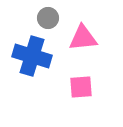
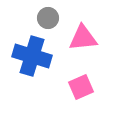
pink square: rotated 20 degrees counterclockwise
